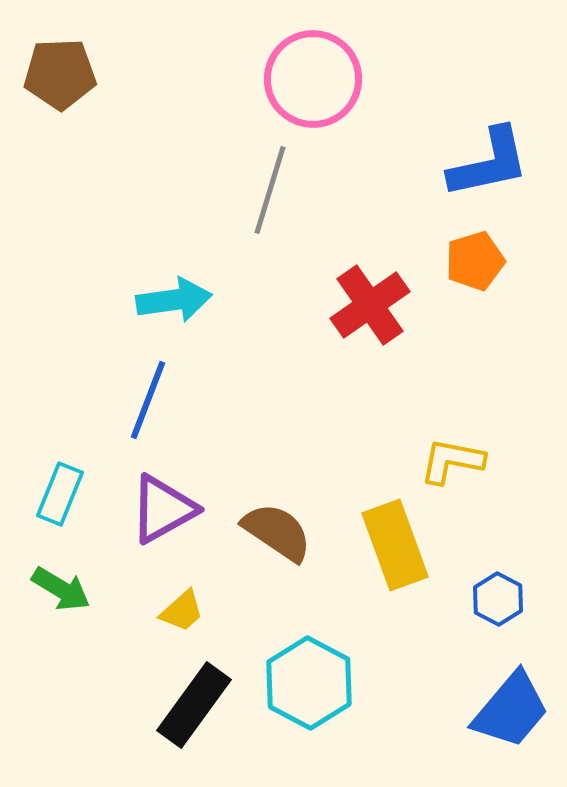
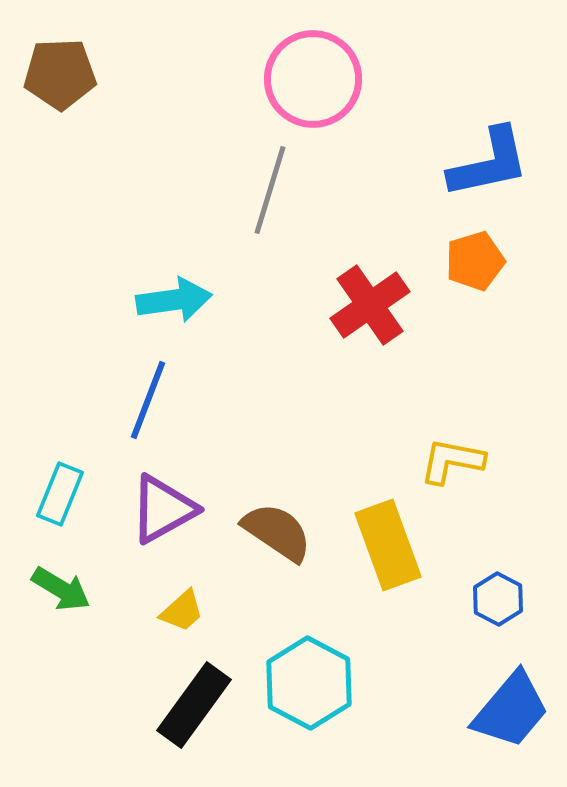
yellow rectangle: moved 7 px left
